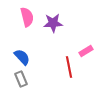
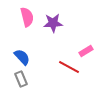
red line: rotated 50 degrees counterclockwise
